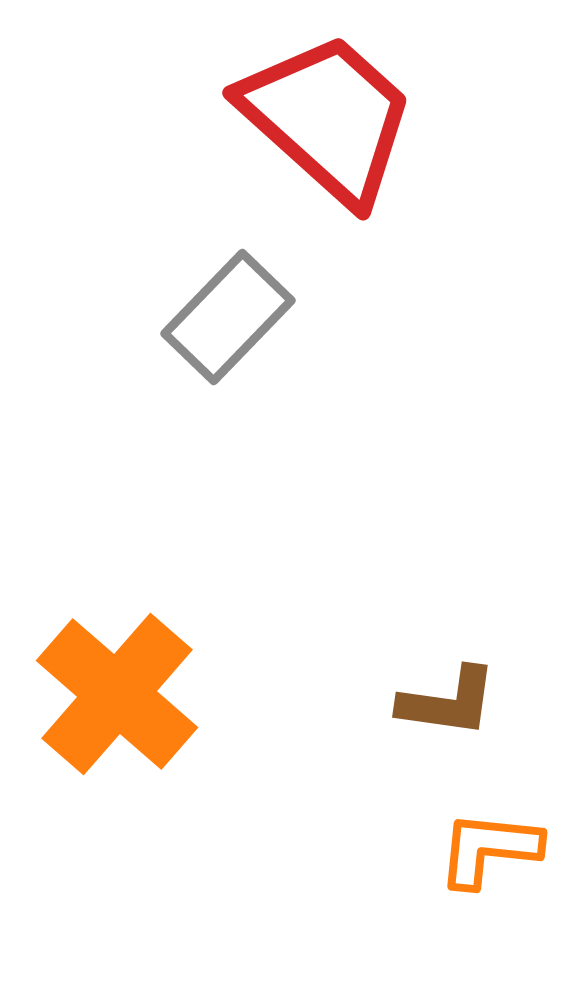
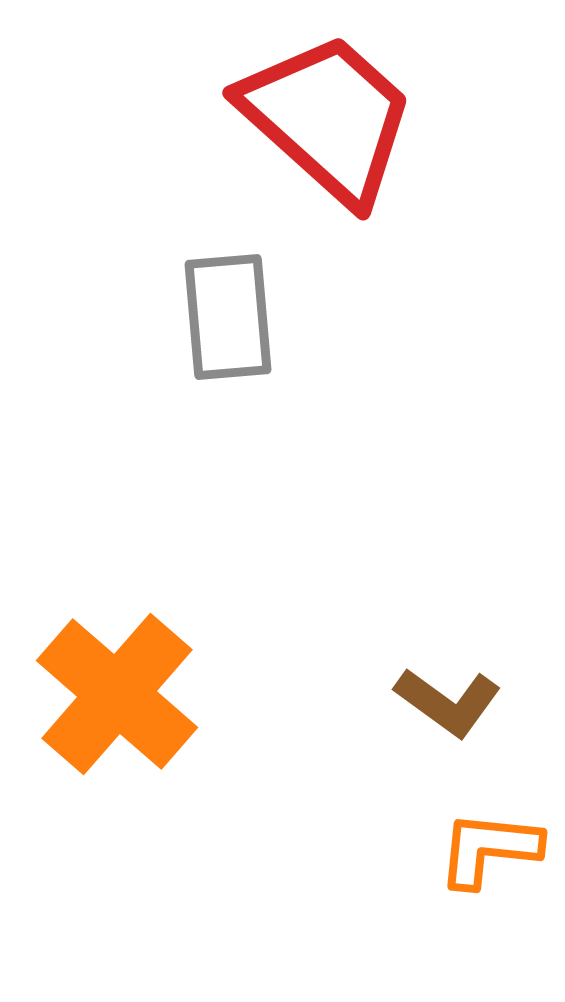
gray rectangle: rotated 49 degrees counterclockwise
brown L-shape: rotated 28 degrees clockwise
